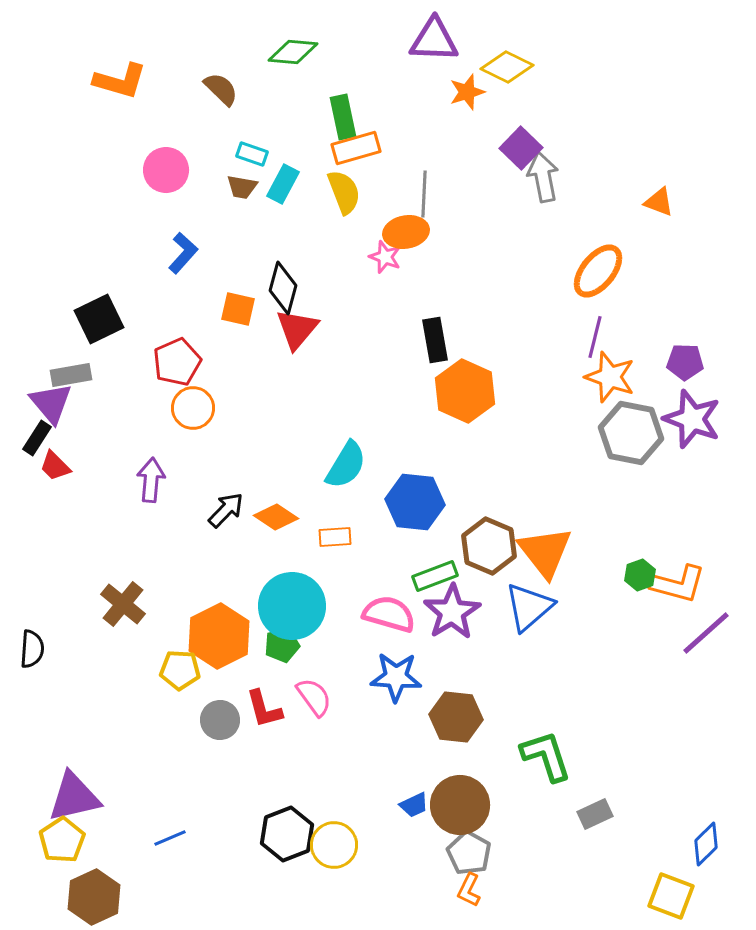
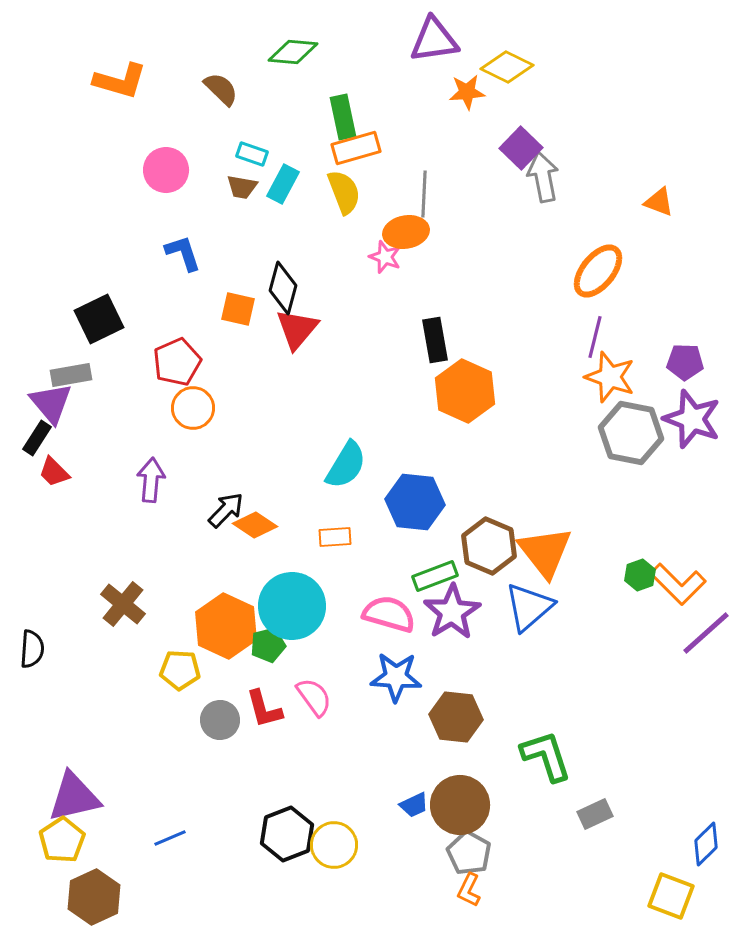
purple triangle at (434, 40): rotated 10 degrees counterclockwise
orange star at (467, 92): rotated 12 degrees clockwise
blue L-shape at (183, 253): rotated 60 degrees counterclockwise
red trapezoid at (55, 466): moved 1 px left, 6 px down
orange diamond at (276, 517): moved 21 px left, 8 px down
orange L-shape at (678, 584): rotated 30 degrees clockwise
orange hexagon at (219, 636): moved 7 px right, 10 px up; rotated 8 degrees counterclockwise
green pentagon at (282, 645): moved 14 px left
